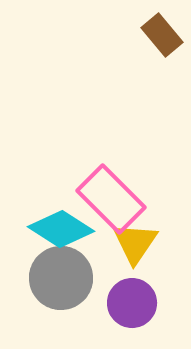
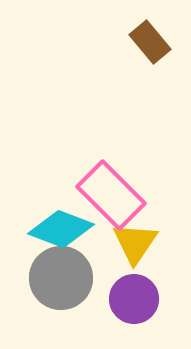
brown rectangle: moved 12 px left, 7 px down
pink rectangle: moved 4 px up
cyan diamond: rotated 12 degrees counterclockwise
purple circle: moved 2 px right, 4 px up
